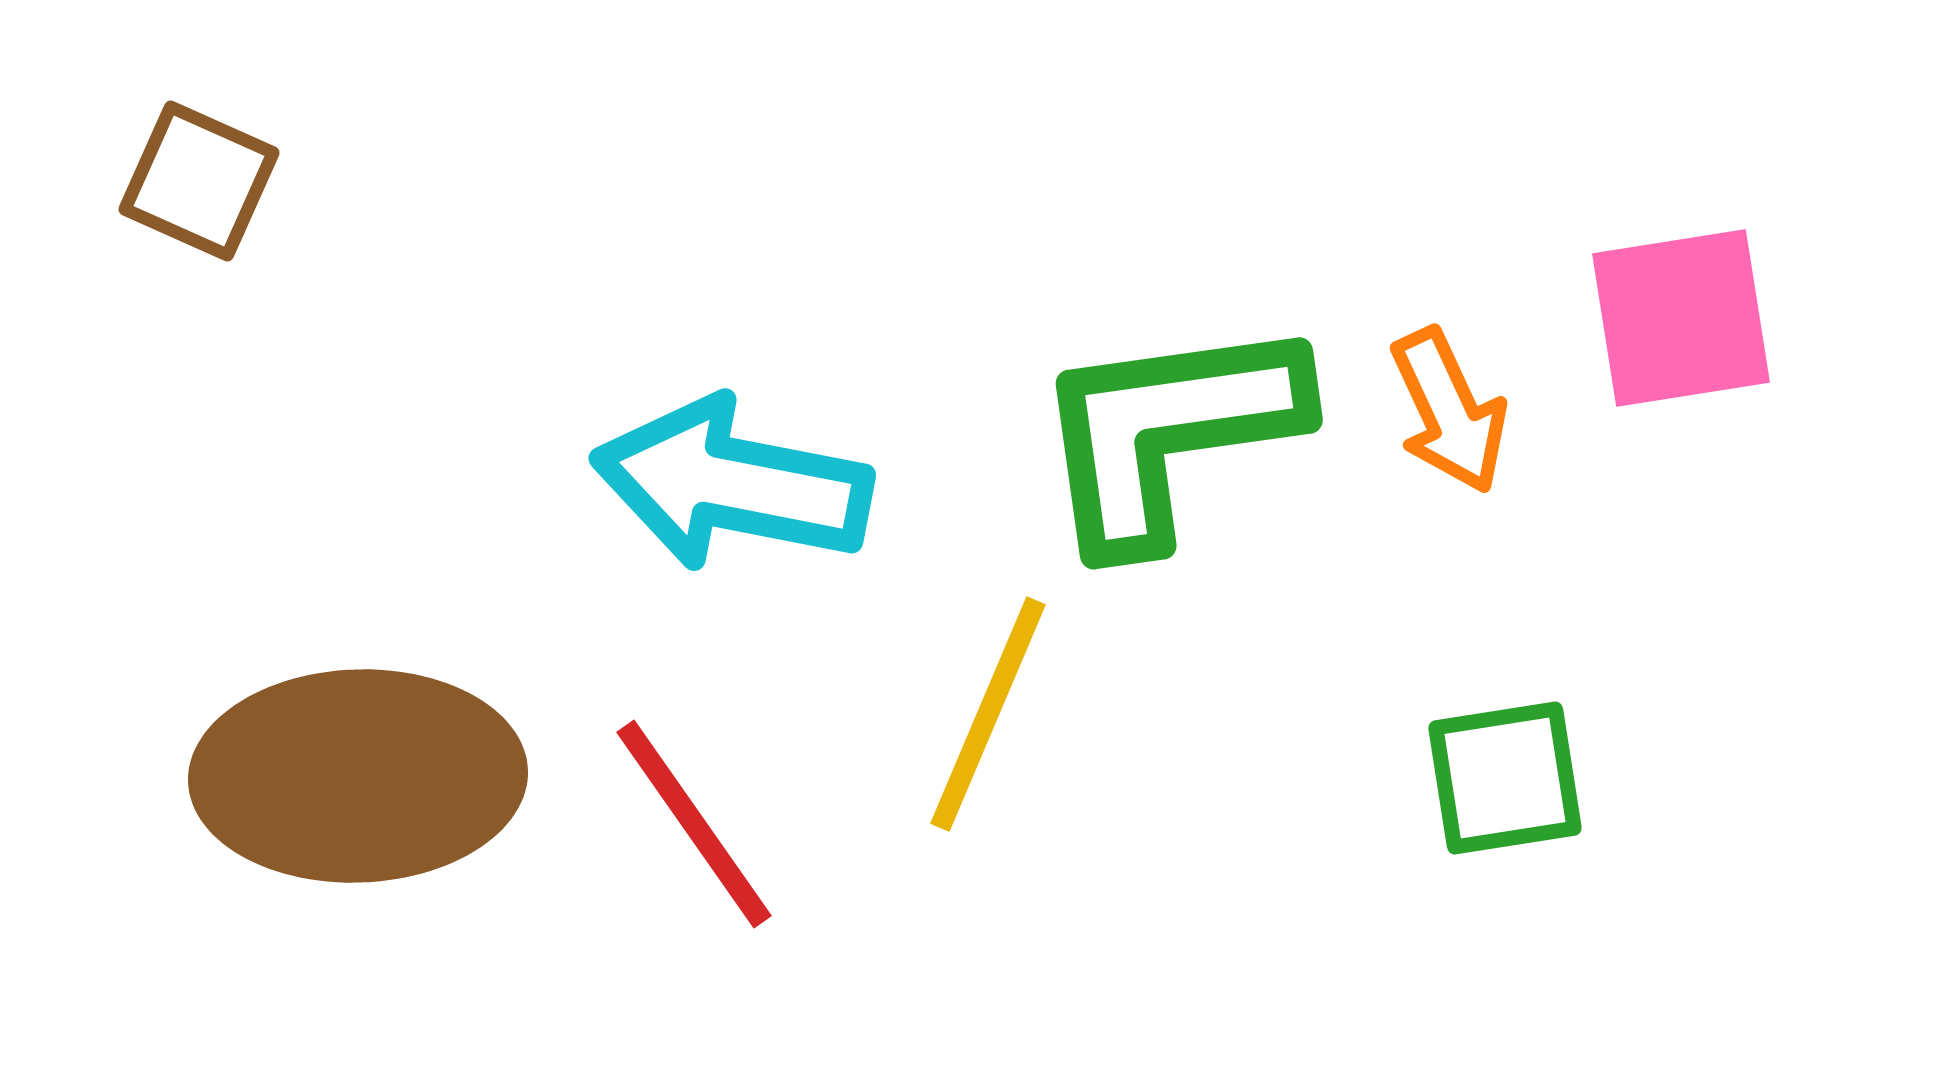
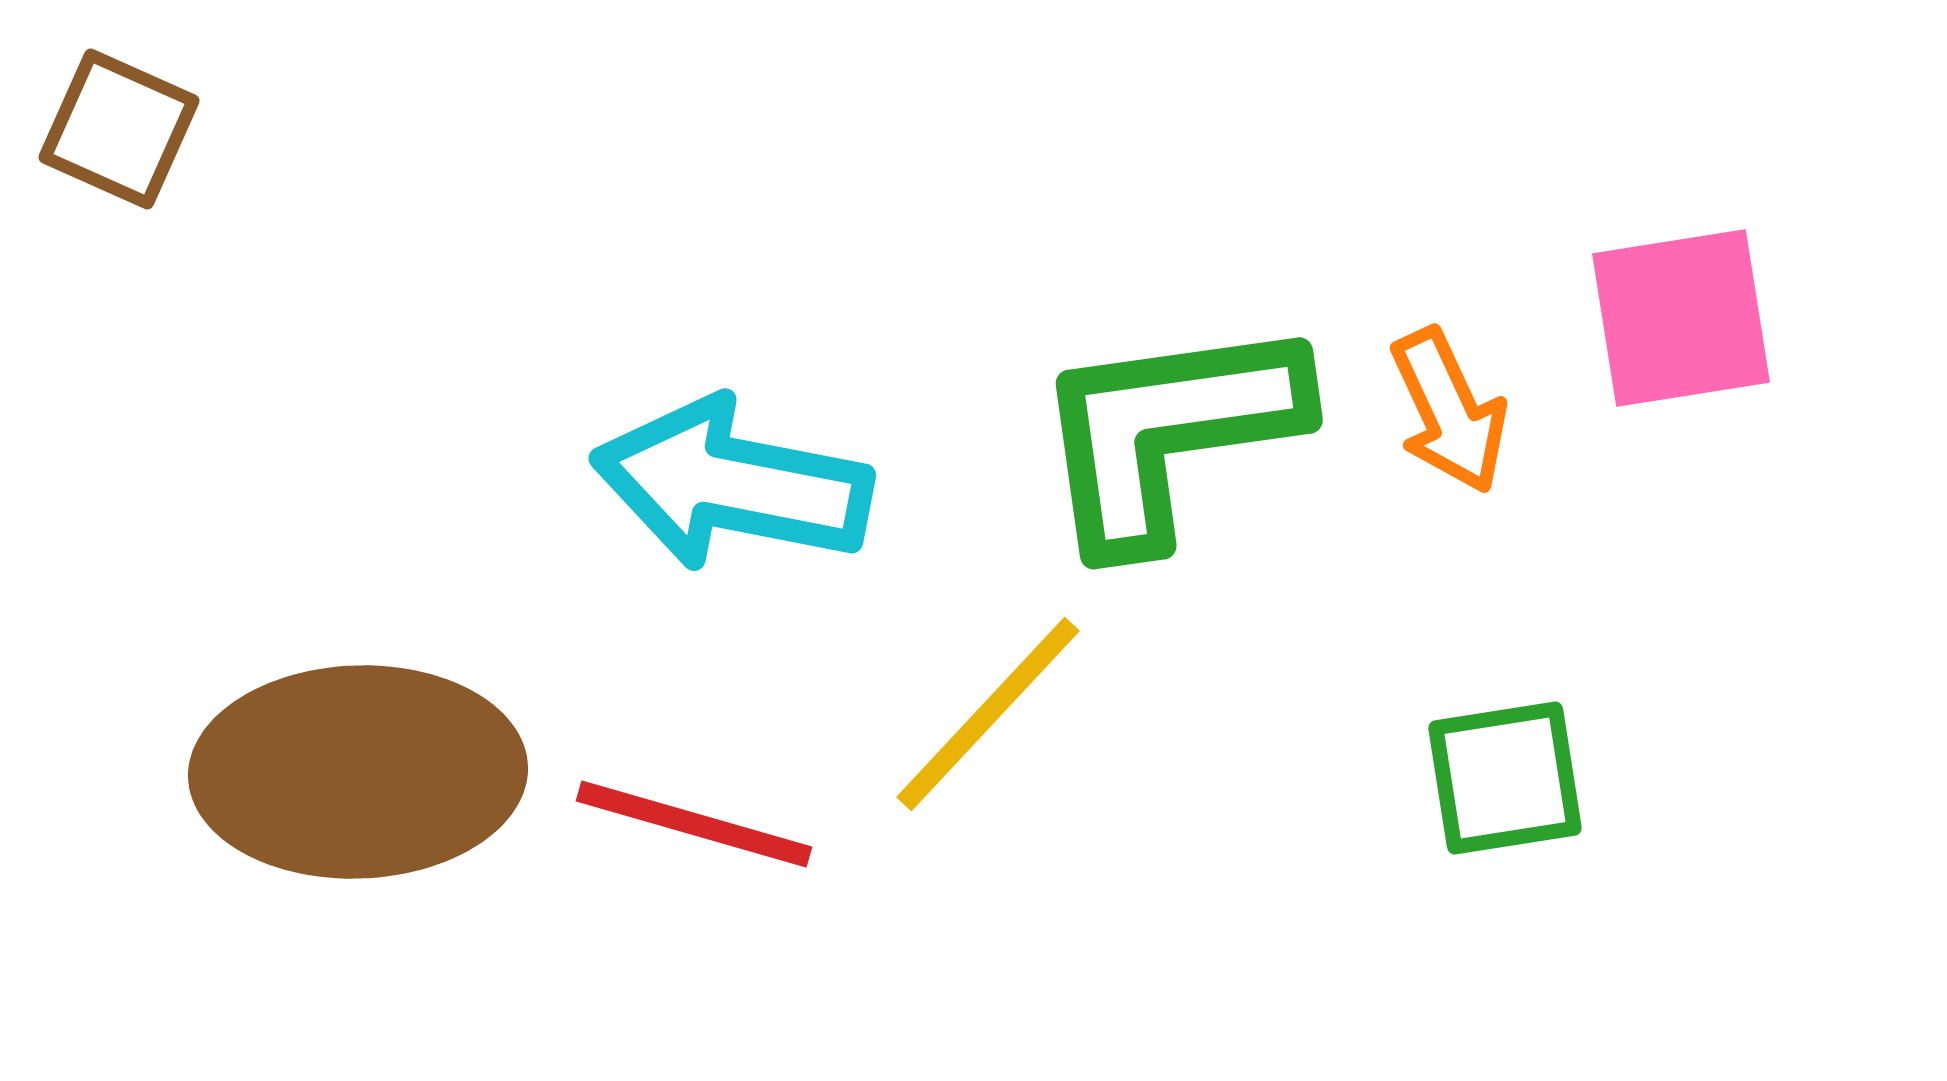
brown square: moved 80 px left, 52 px up
yellow line: rotated 20 degrees clockwise
brown ellipse: moved 4 px up
red line: rotated 39 degrees counterclockwise
